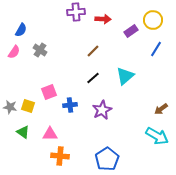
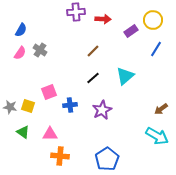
pink semicircle: moved 6 px right, 1 px down
